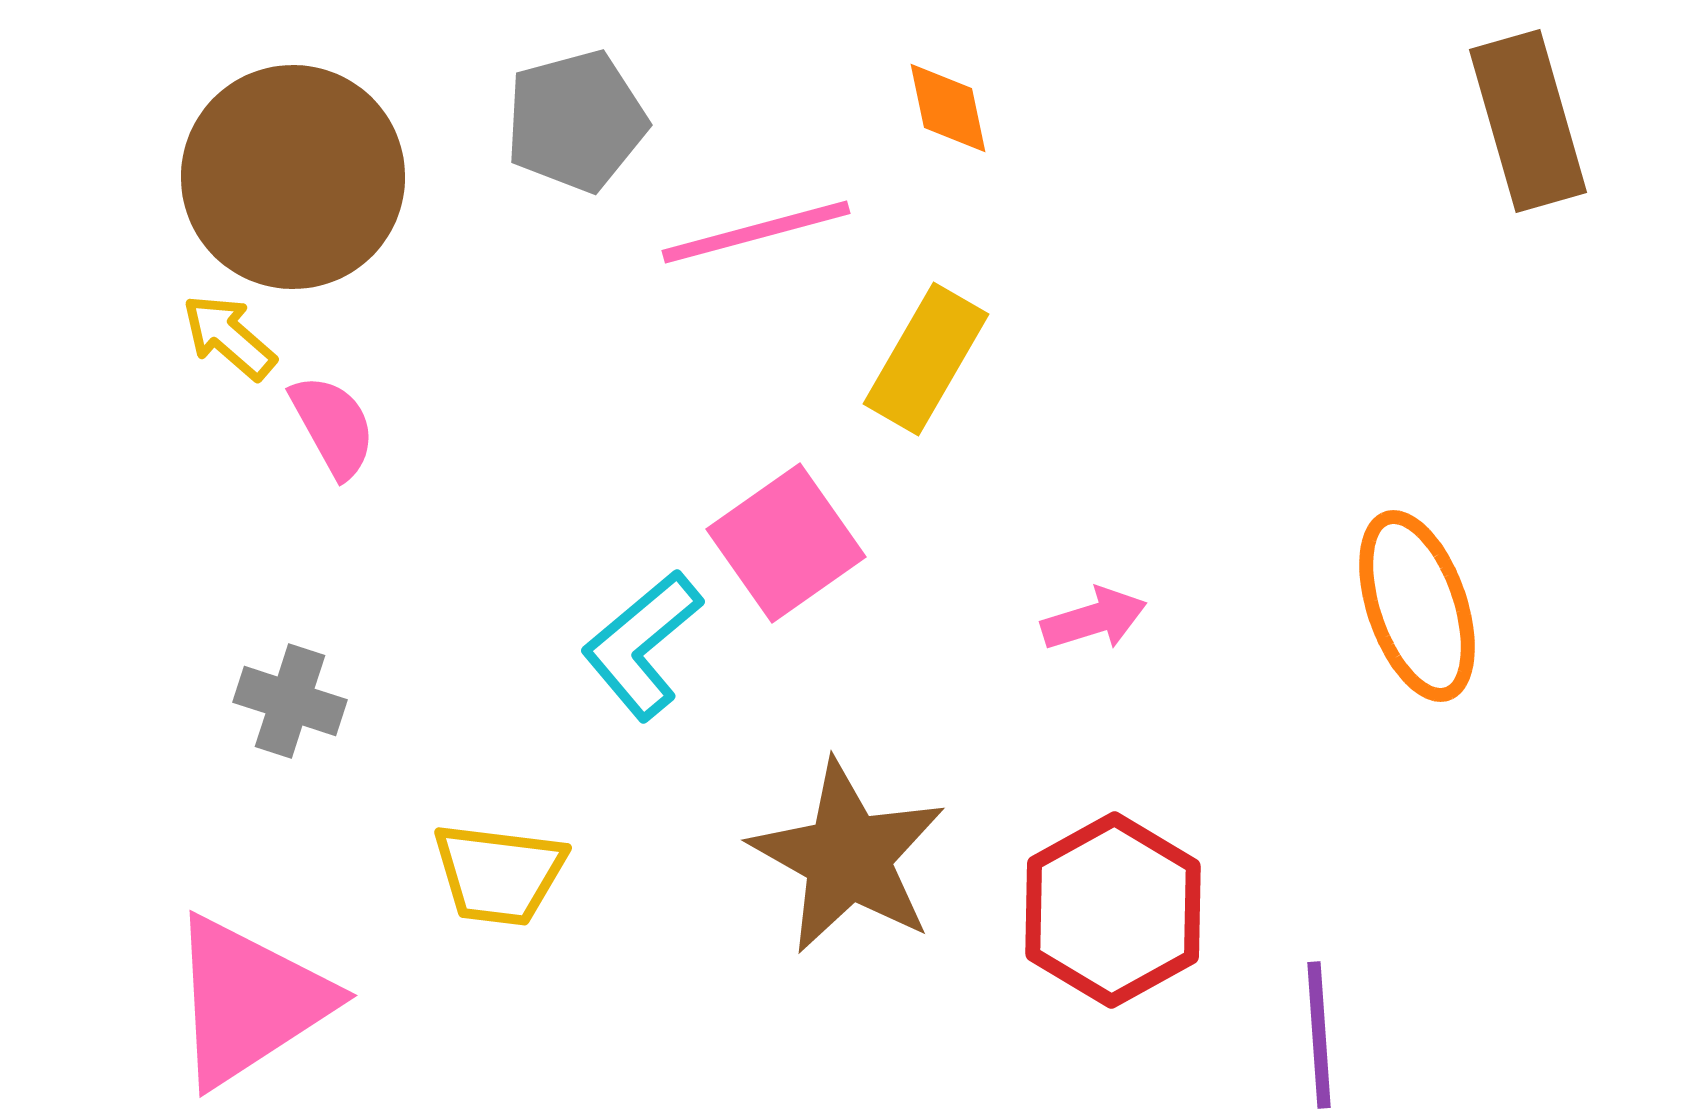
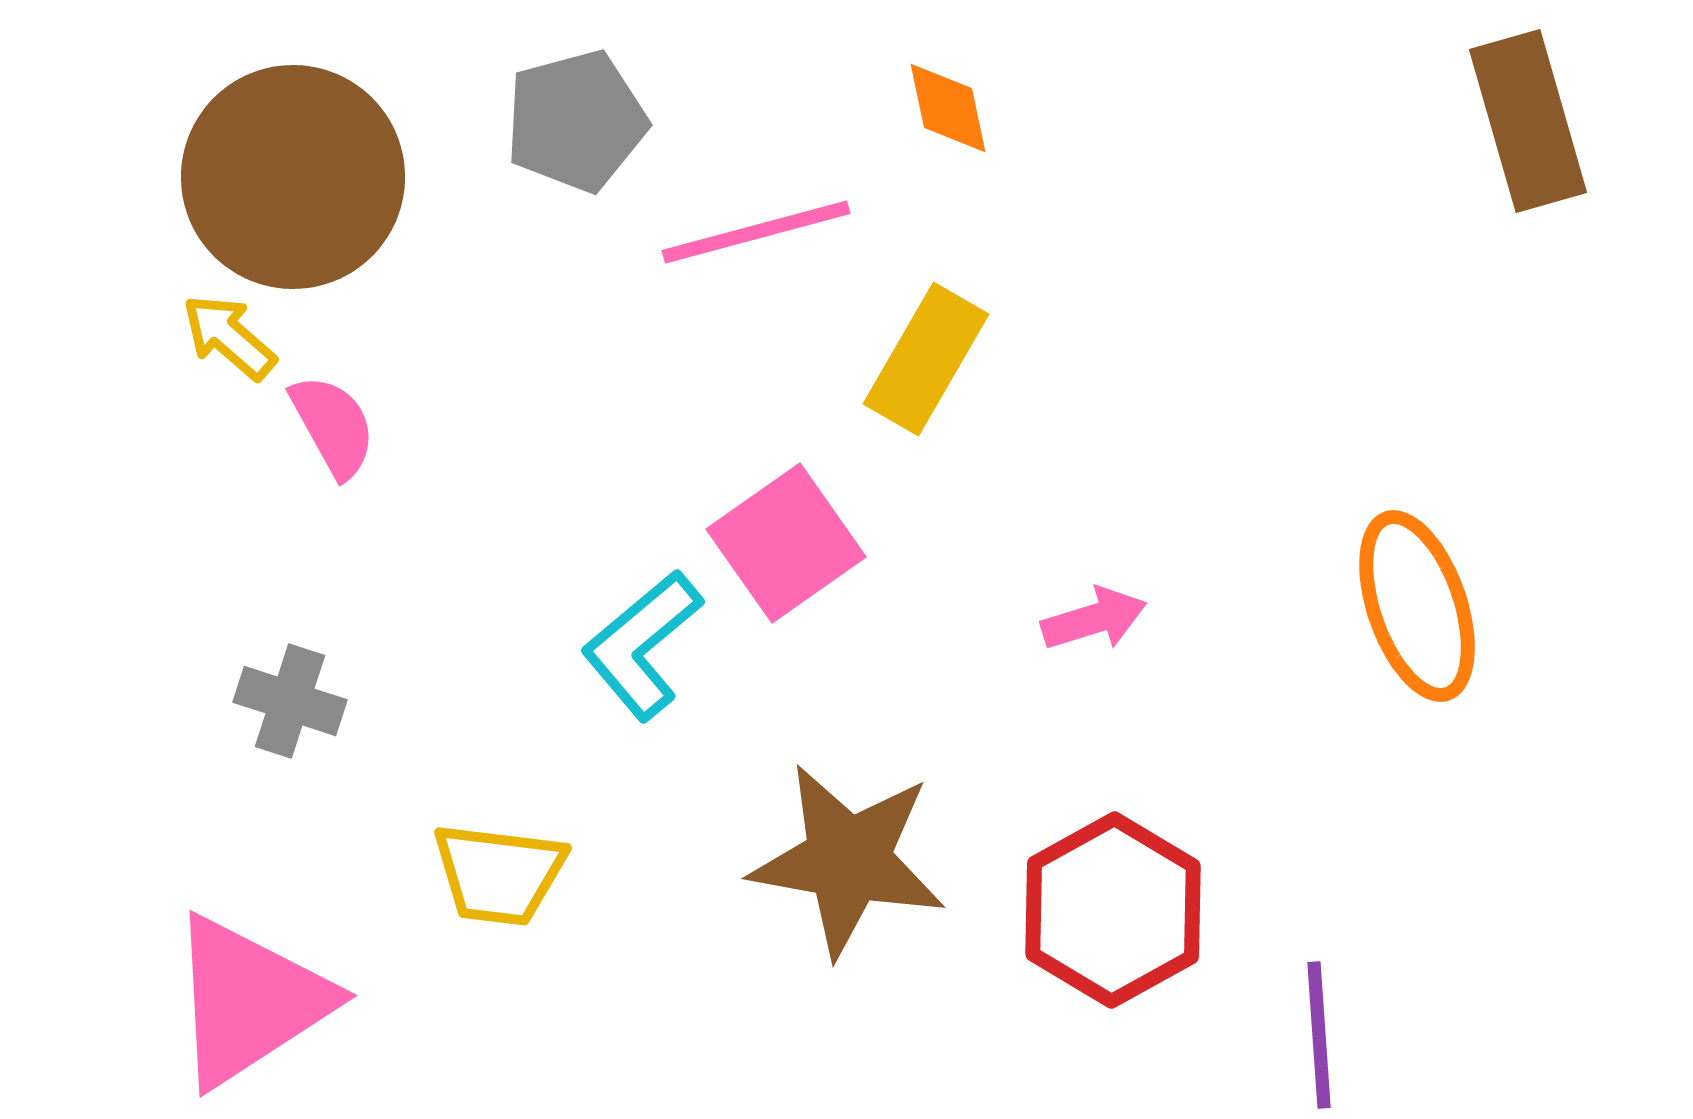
brown star: moved 3 px down; rotated 19 degrees counterclockwise
